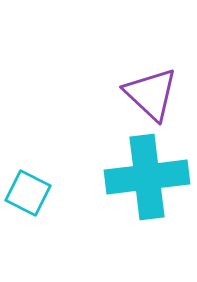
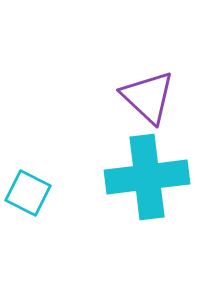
purple triangle: moved 3 px left, 3 px down
